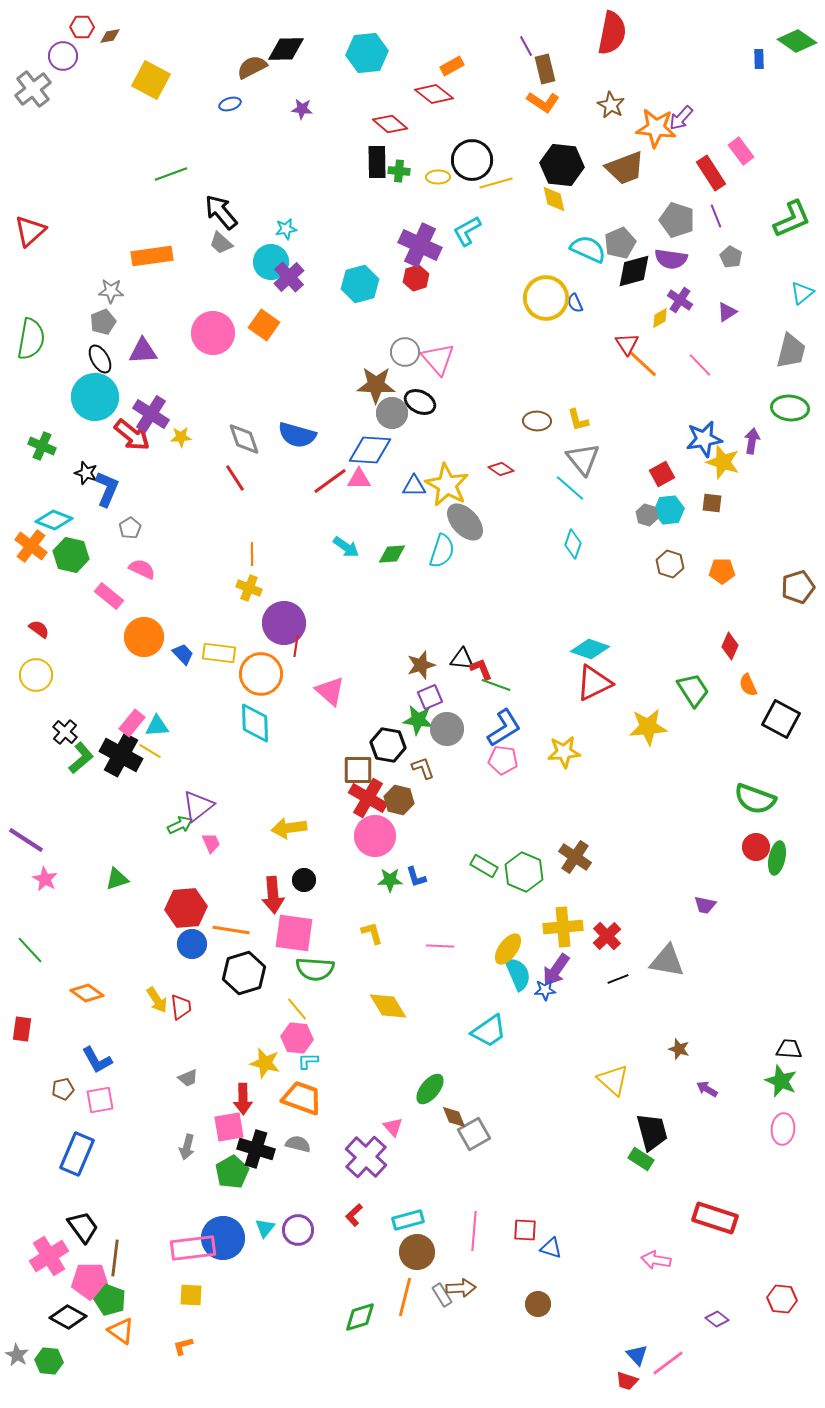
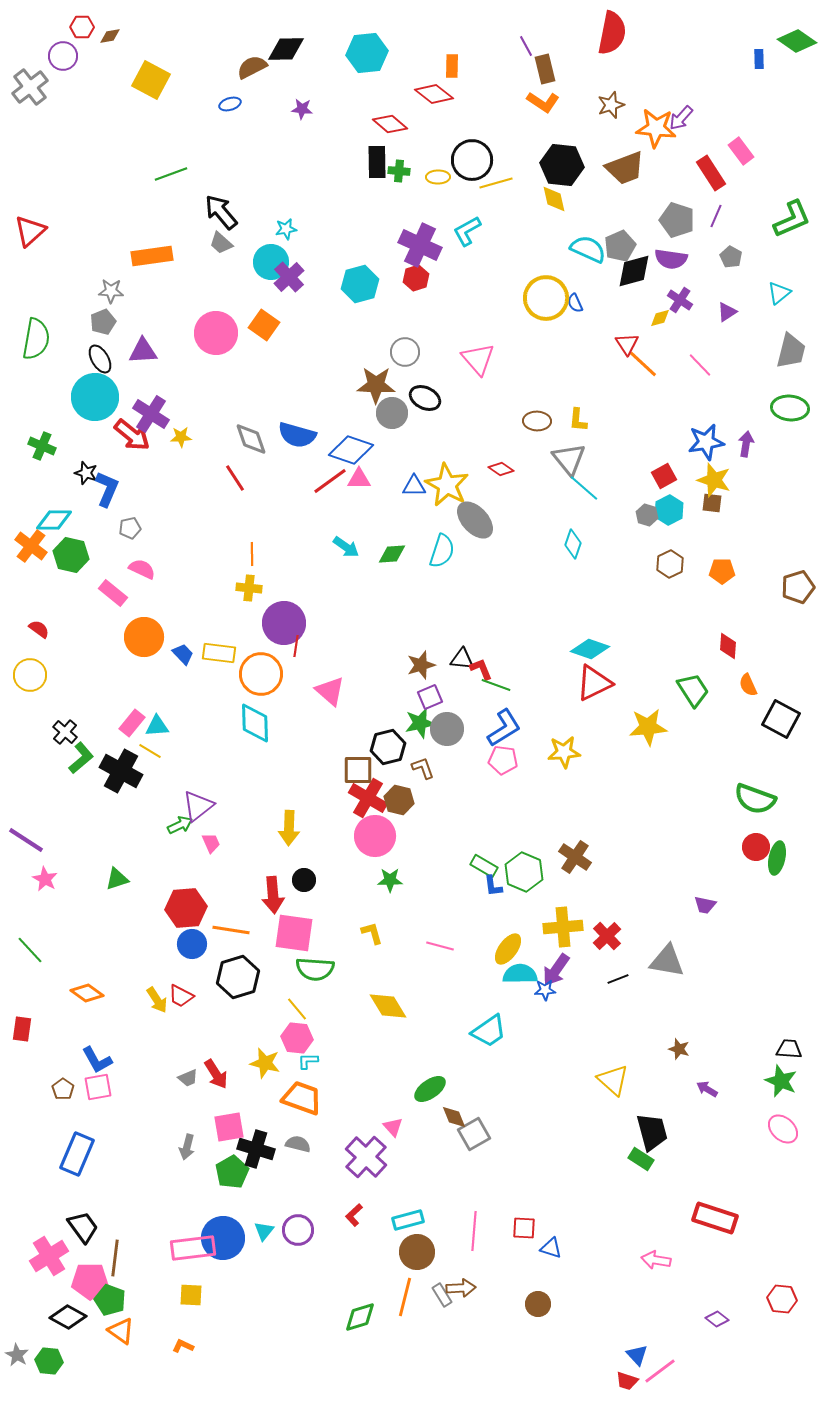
orange rectangle at (452, 66): rotated 60 degrees counterclockwise
gray cross at (33, 89): moved 3 px left, 2 px up
brown star at (611, 105): rotated 24 degrees clockwise
purple line at (716, 216): rotated 45 degrees clockwise
gray pentagon at (620, 243): moved 3 px down
cyan triangle at (802, 293): moved 23 px left
yellow diamond at (660, 318): rotated 15 degrees clockwise
pink circle at (213, 333): moved 3 px right
green semicircle at (31, 339): moved 5 px right
pink triangle at (438, 359): moved 40 px right
black ellipse at (420, 402): moved 5 px right, 4 px up
yellow L-shape at (578, 420): rotated 20 degrees clockwise
gray diamond at (244, 439): moved 7 px right
blue star at (704, 439): moved 2 px right, 3 px down
purple arrow at (752, 441): moved 6 px left, 3 px down
blue diamond at (370, 450): moved 19 px left; rotated 15 degrees clockwise
gray triangle at (583, 459): moved 14 px left
yellow star at (723, 462): moved 9 px left, 18 px down
red square at (662, 474): moved 2 px right, 2 px down
cyan line at (570, 488): moved 14 px right
cyan hexagon at (669, 510): rotated 20 degrees counterclockwise
cyan diamond at (54, 520): rotated 21 degrees counterclockwise
gray ellipse at (465, 522): moved 10 px right, 2 px up
gray pentagon at (130, 528): rotated 20 degrees clockwise
brown hexagon at (670, 564): rotated 16 degrees clockwise
yellow cross at (249, 588): rotated 15 degrees counterclockwise
pink rectangle at (109, 596): moved 4 px right, 3 px up
red diamond at (730, 646): moved 2 px left; rotated 20 degrees counterclockwise
yellow circle at (36, 675): moved 6 px left
green star at (418, 720): moved 2 px right, 3 px down; rotated 20 degrees counterclockwise
black hexagon at (388, 745): moved 2 px down; rotated 24 degrees counterclockwise
black cross at (121, 755): moved 16 px down
yellow arrow at (289, 828): rotated 80 degrees counterclockwise
blue L-shape at (416, 877): moved 77 px right, 9 px down; rotated 10 degrees clockwise
pink line at (440, 946): rotated 12 degrees clockwise
black hexagon at (244, 973): moved 6 px left, 4 px down
cyan semicircle at (518, 974): moved 2 px right; rotated 68 degrees counterclockwise
red trapezoid at (181, 1007): moved 11 px up; rotated 124 degrees clockwise
brown pentagon at (63, 1089): rotated 25 degrees counterclockwise
green ellipse at (430, 1089): rotated 16 degrees clockwise
red arrow at (243, 1099): moved 27 px left, 25 px up; rotated 32 degrees counterclockwise
pink square at (100, 1100): moved 2 px left, 13 px up
pink ellipse at (783, 1129): rotated 52 degrees counterclockwise
cyan triangle at (265, 1228): moved 1 px left, 3 px down
red square at (525, 1230): moved 1 px left, 2 px up
orange L-shape at (183, 1346): rotated 40 degrees clockwise
pink line at (668, 1363): moved 8 px left, 8 px down
